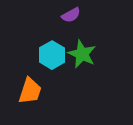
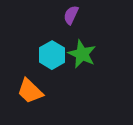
purple semicircle: rotated 144 degrees clockwise
orange trapezoid: rotated 116 degrees clockwise
